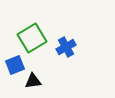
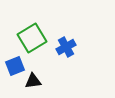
blue square: moved 1 px down
